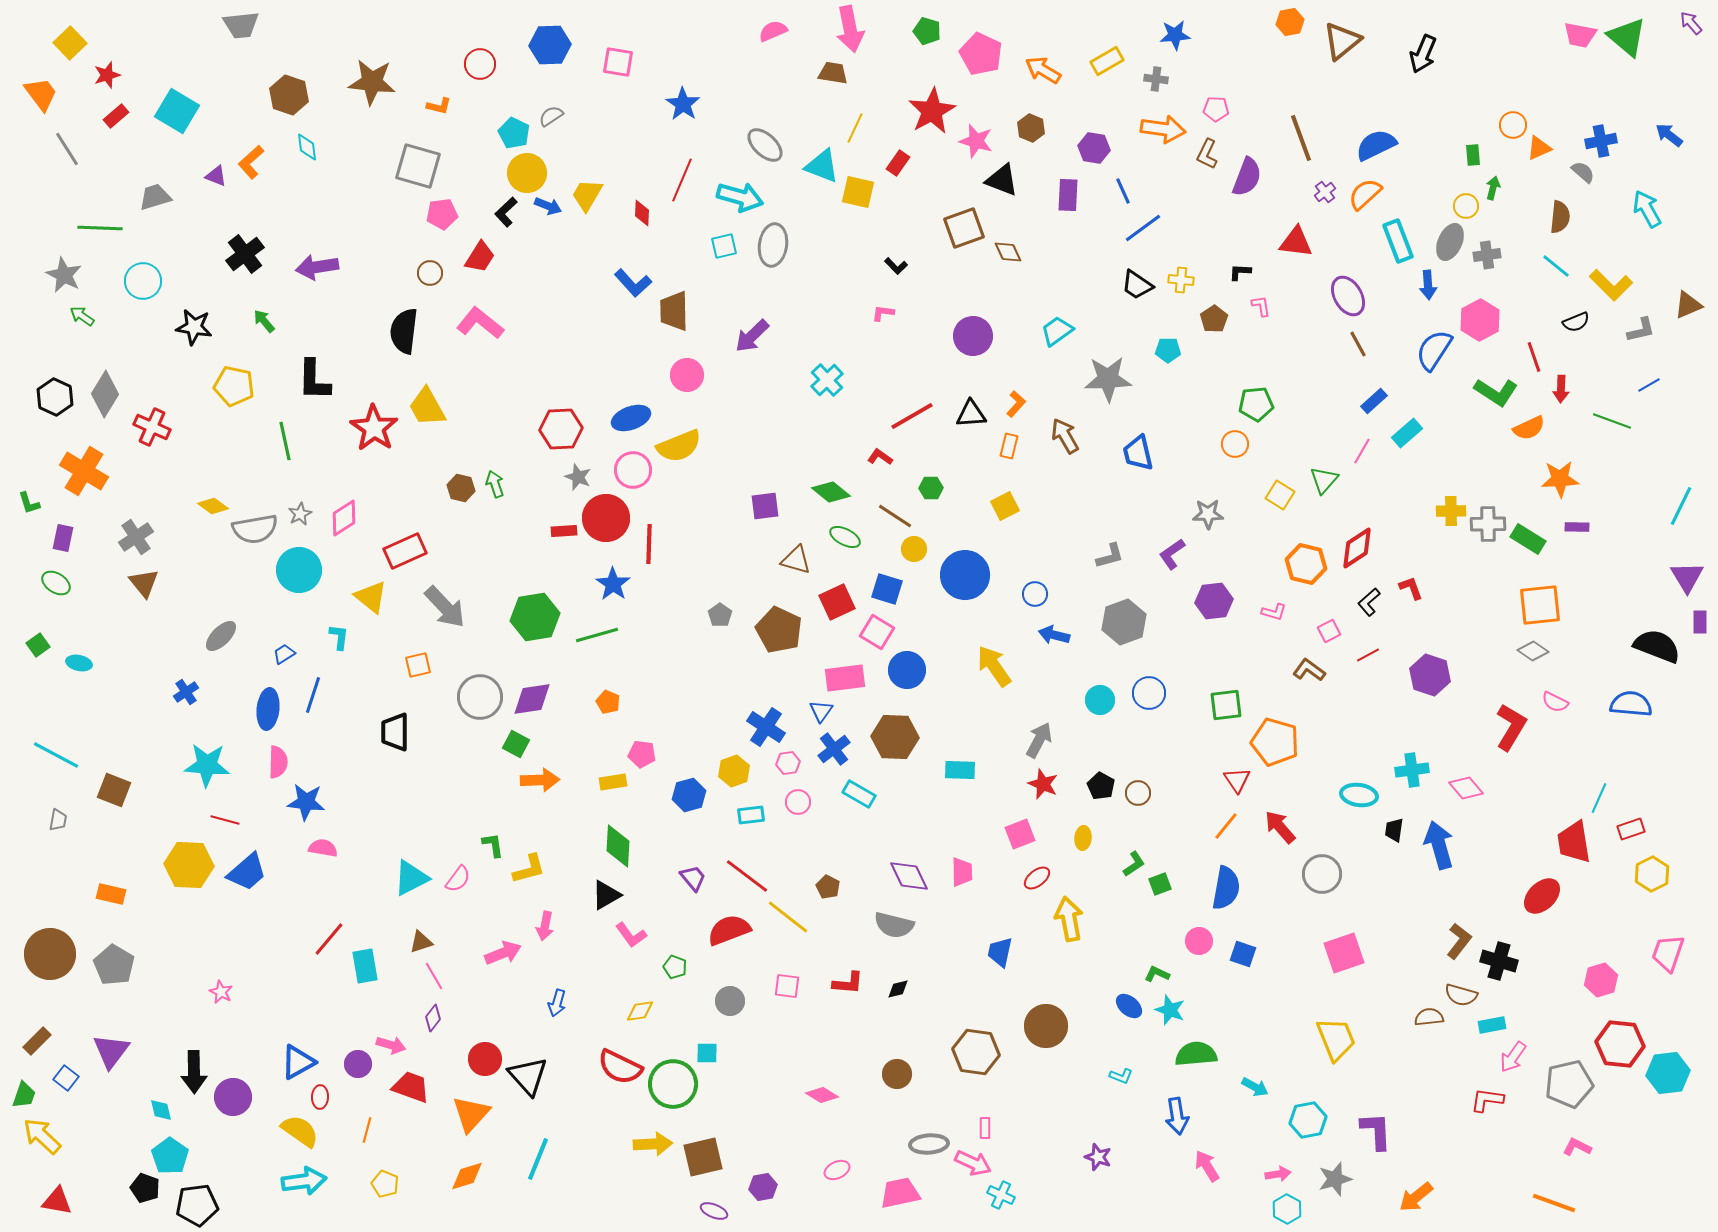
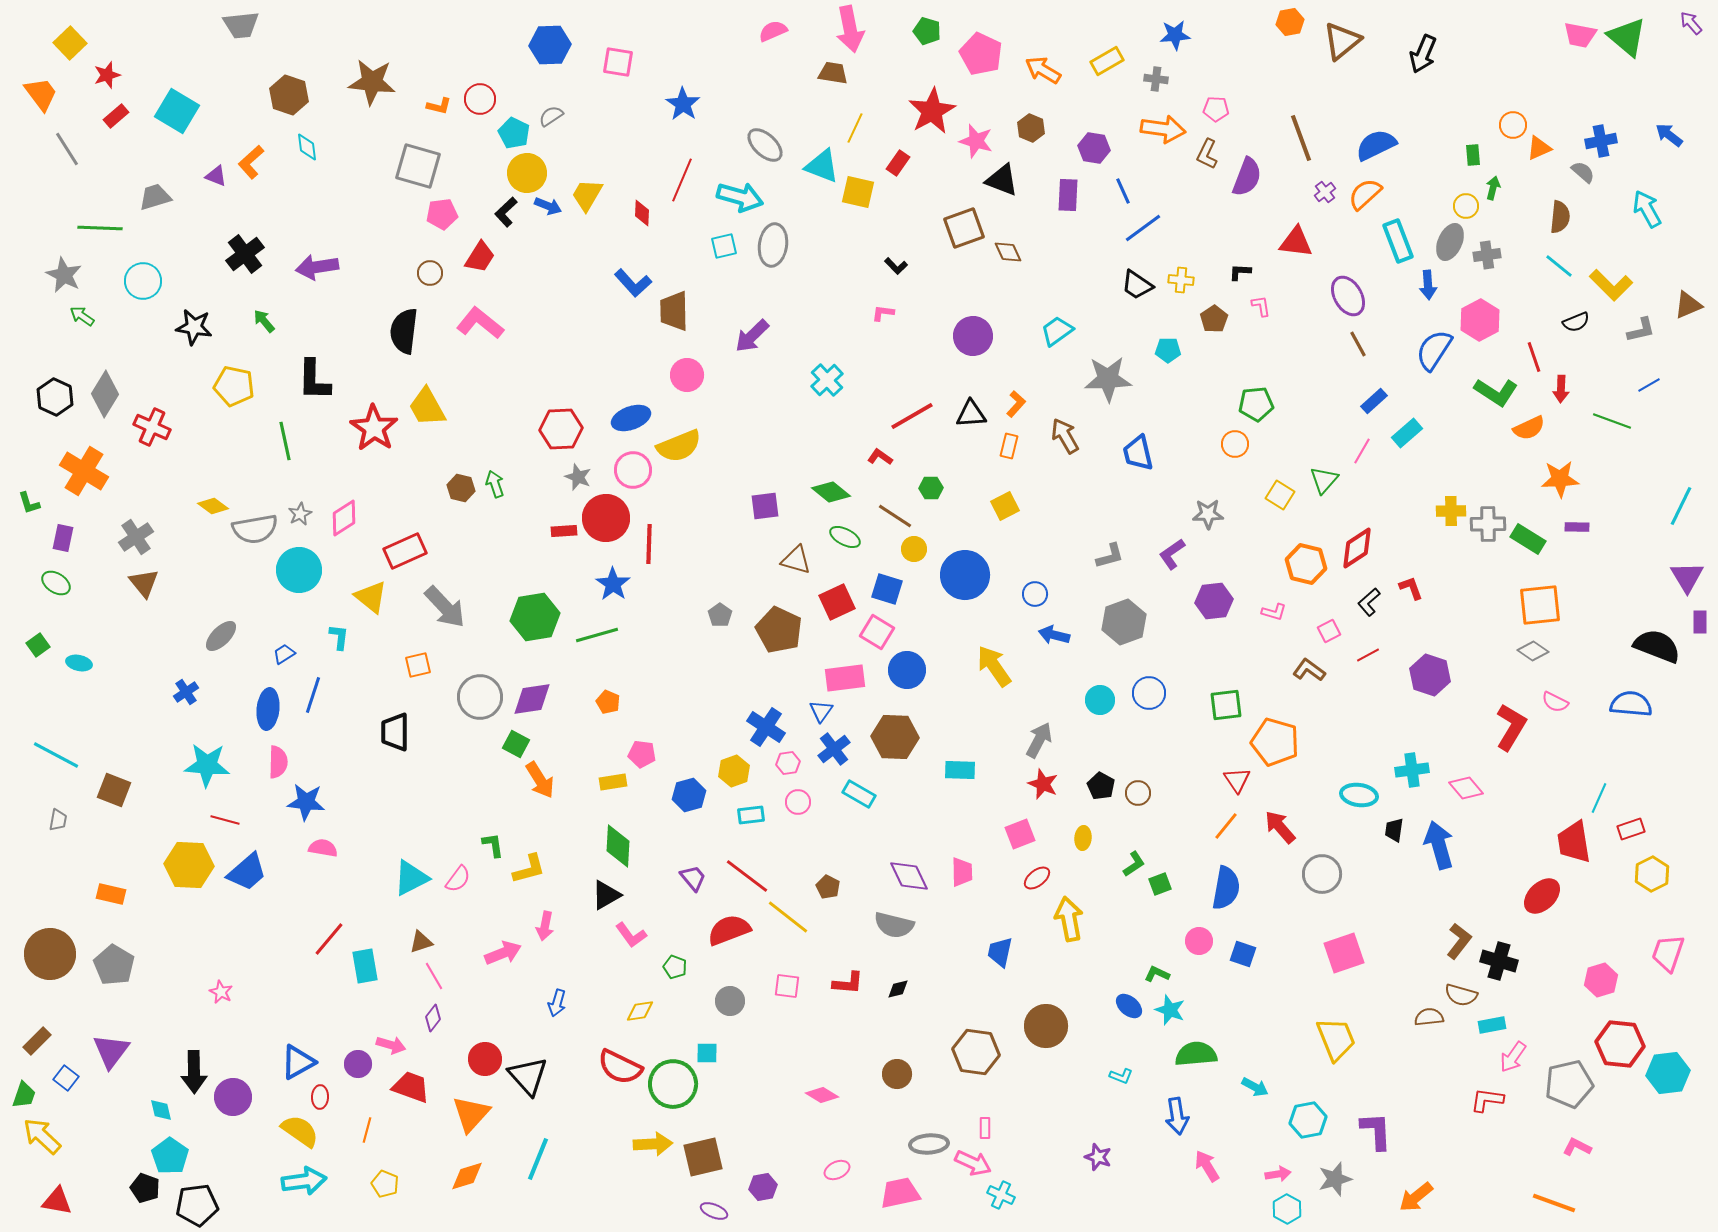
red circle at (480, 64): moved 35 px down
cyan line at (1556, 266): moved 3 px right
orange arrow at (540, 780): rotated 60 degrees clockwise
